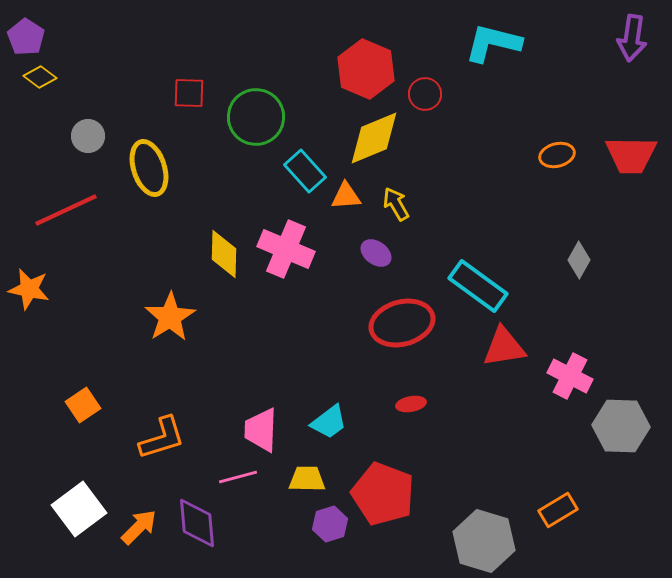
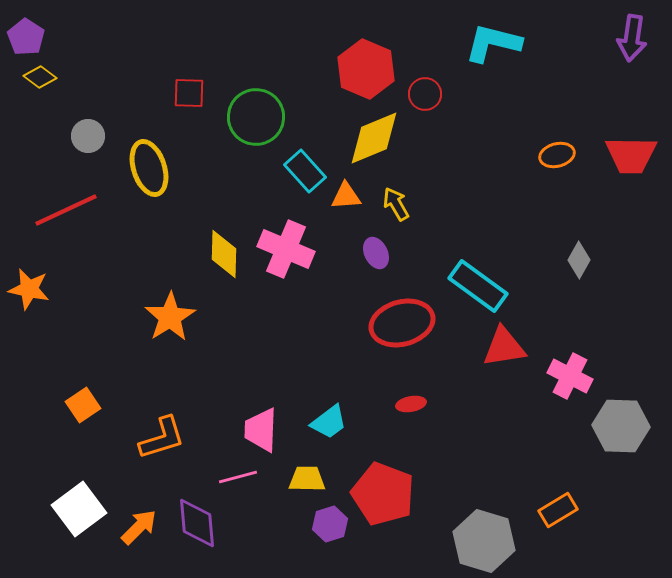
purple ellipse at (376, 253): rotated 28 degrees clockwise
